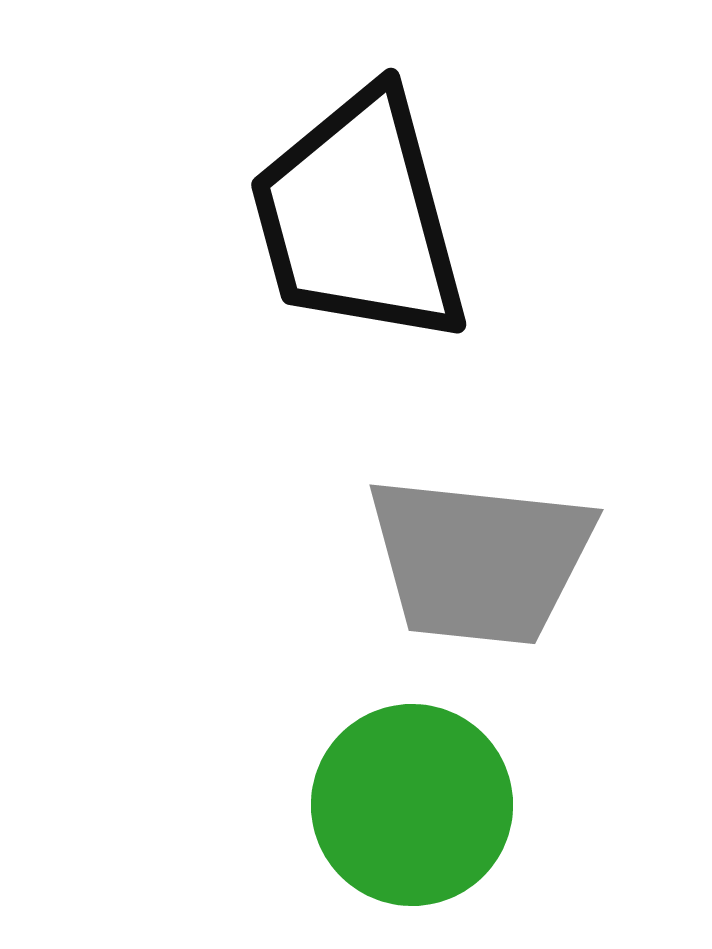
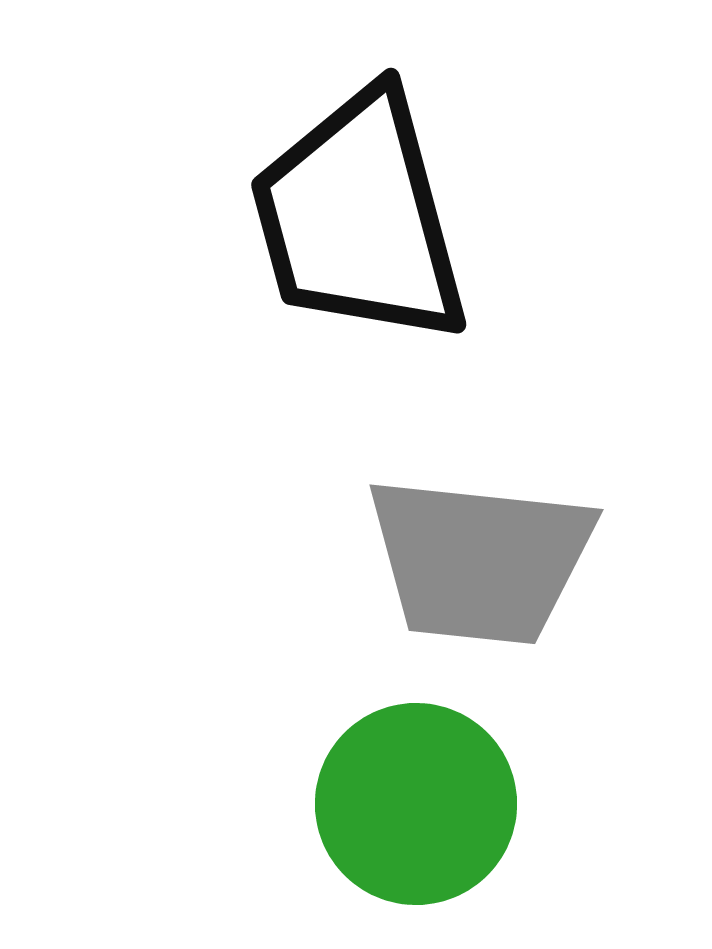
green circle: moved 4 px right, 1 px up
